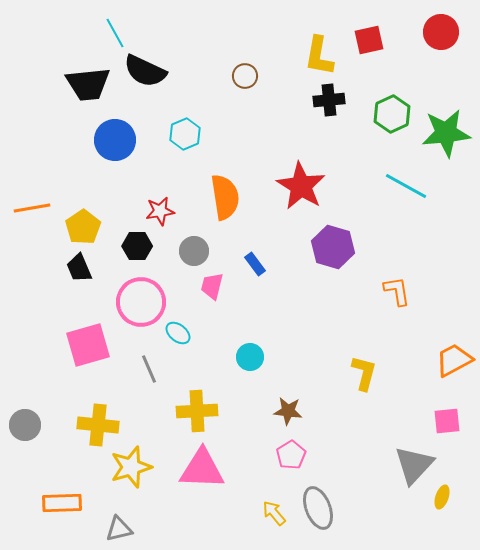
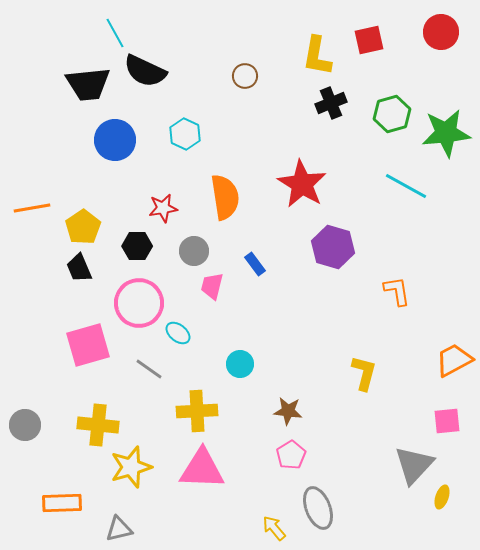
yellow L-shape at (319, 56): moved 2 px left
black cross at (329, 100): moved 2 px right, 3 px down; rotated 16 degrees counterclockwise
green hexagon at (392, 114): rotated 9 degrees clockwise
cyan hexagon at (185, 134): rotated 12 degrees counterclockwise
red star at (301, 186): moved 1 px right, 2 px up
red star at (160, 211): moved 3 px right, 3 px up
pink circle at (141, 302): moved 2 px left, 1 px down
cyan circle at (250, 357): moved 10 px left, 7 px down
gray line at (149, 369): rotated 32 degrees counterclockwise
yellow arrow at (274, 513): moved 15 px down
